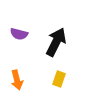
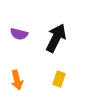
black arrow: moved 4 px up
